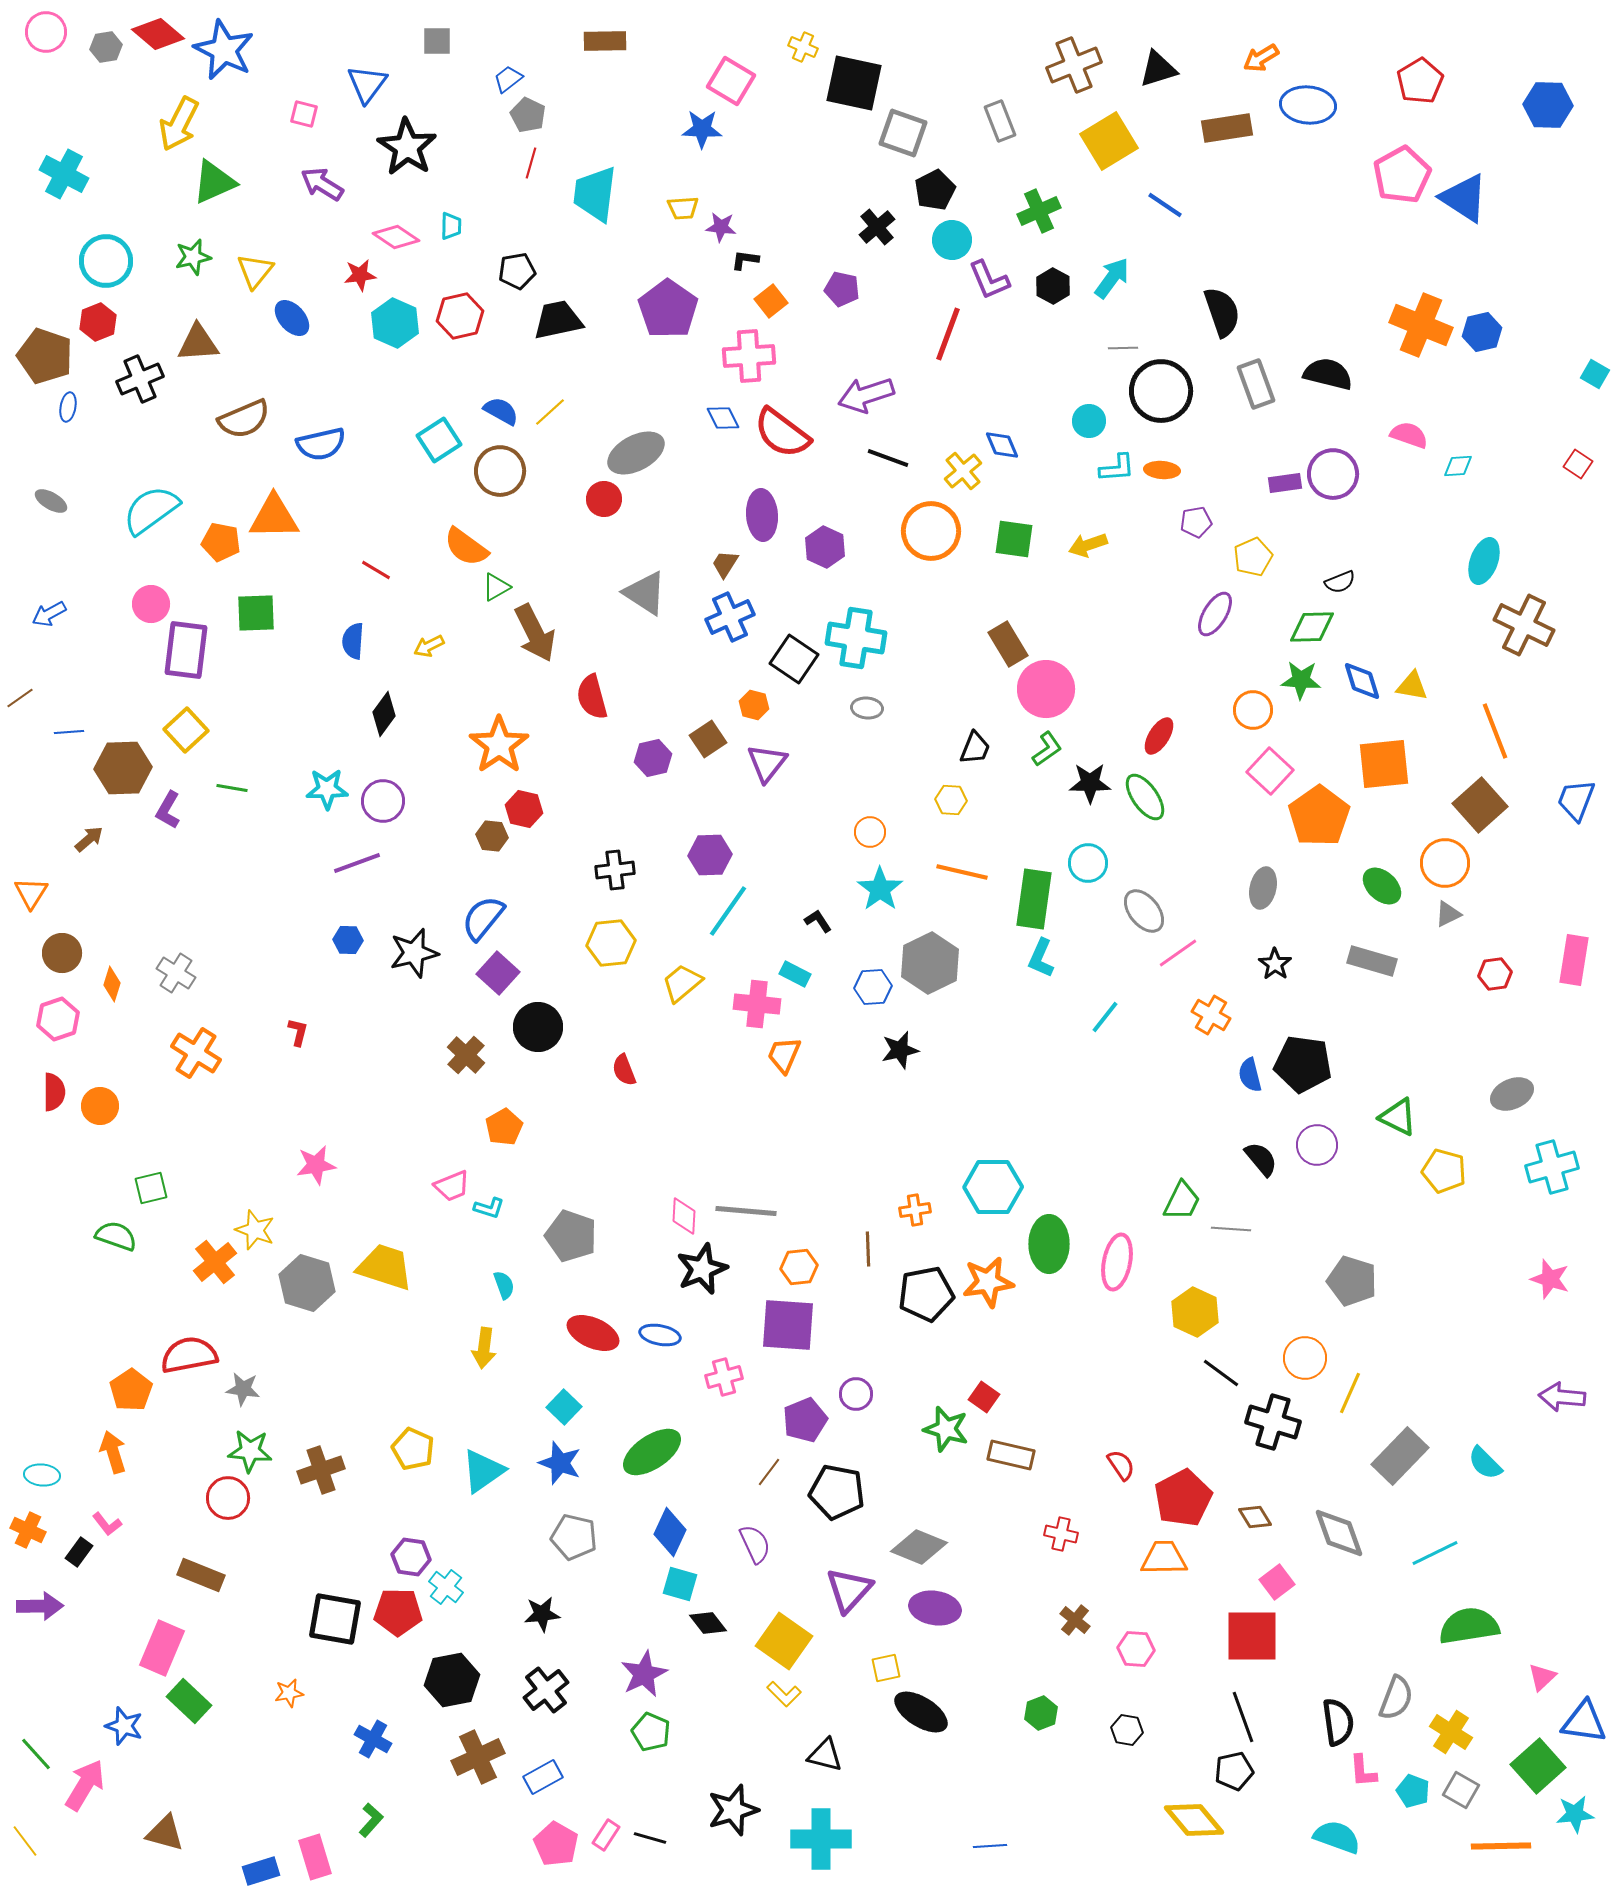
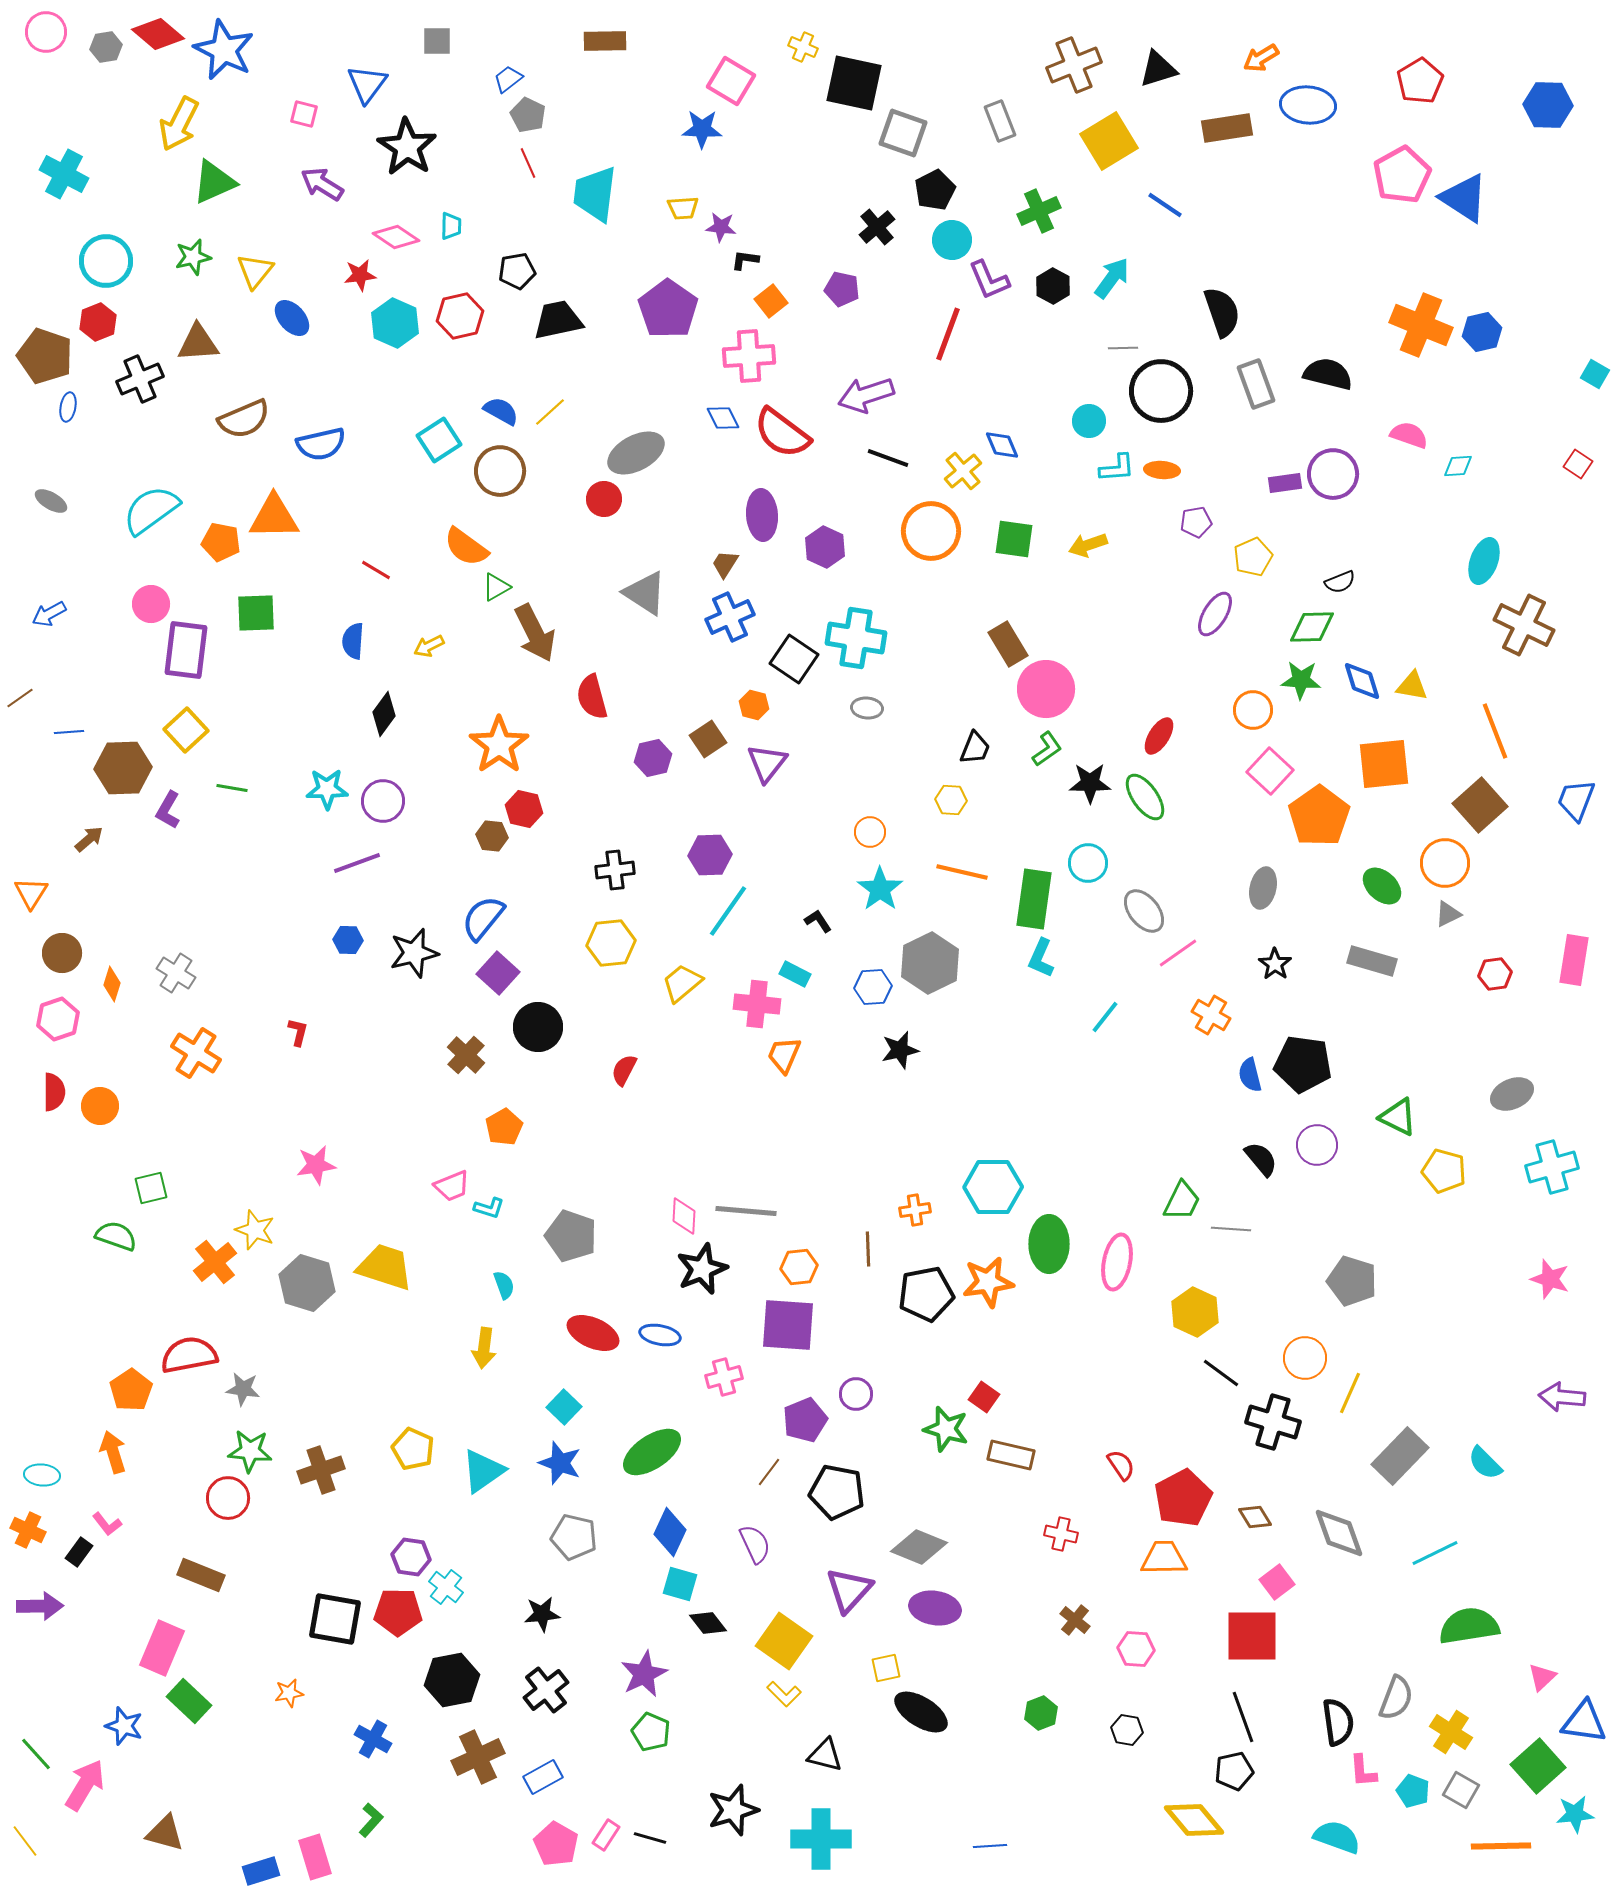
red line at (531, 163): moved 3 px left; rotated 40 degrees counterclockwise
red semicircle at (624, 1070): rotated 48 degrees clockwise
